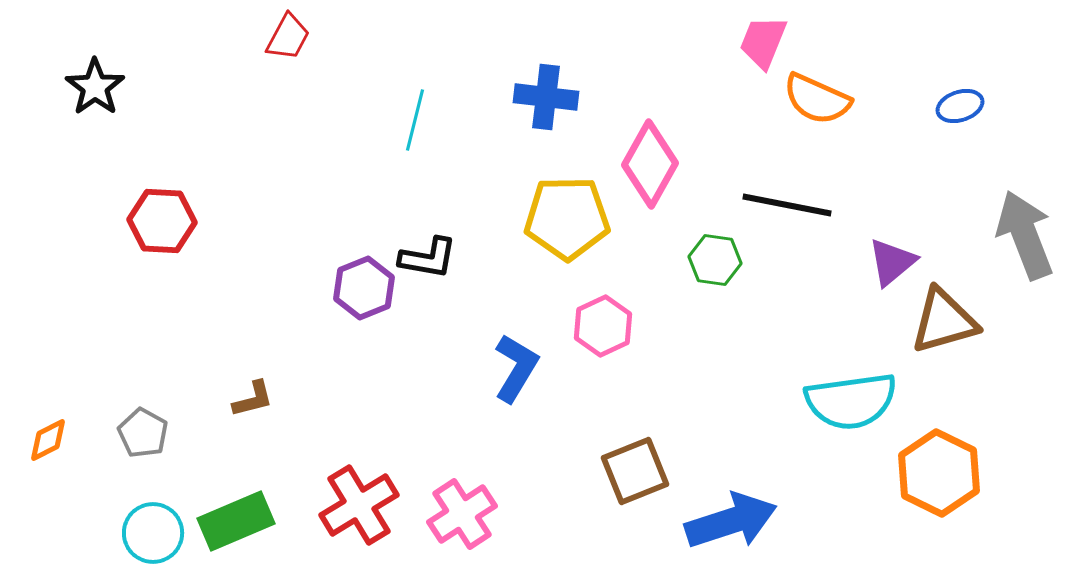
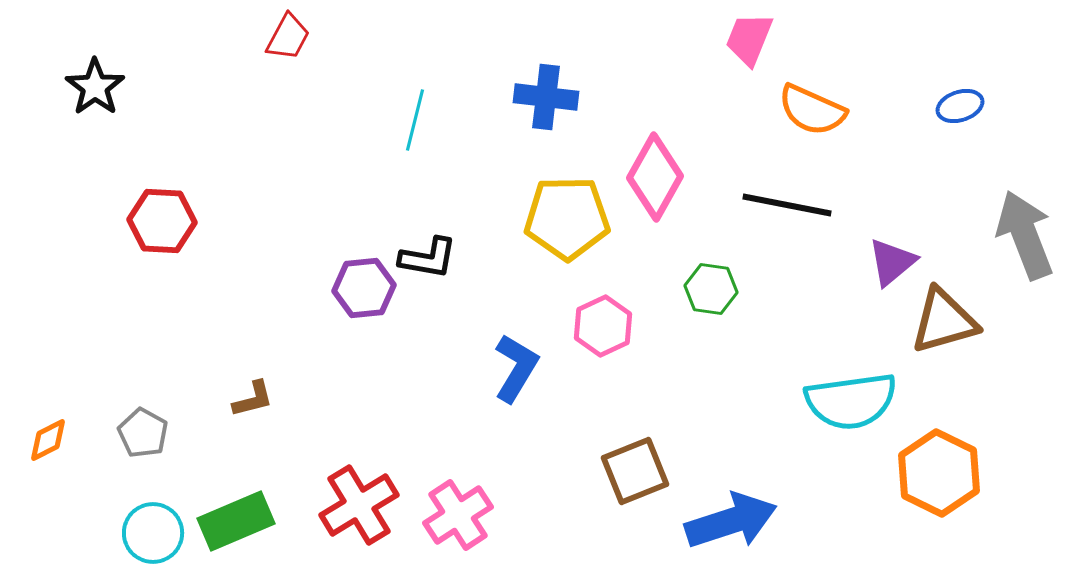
pink trapezoid: moved 14 px left, 3 px up
orange semicircle: moved 5 px left, 11 px down
pink diamond: moved 5 px right, 13 px down
green hexagon: moved 4 px left, 29 px down
purple hexagon: rotated 16 degrees clockwise
pink cross: moved 4 px left, 1 px down
